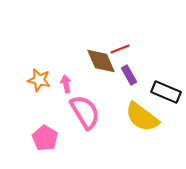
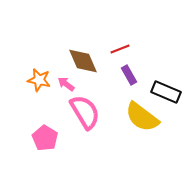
brown diamond: moved 18 px left
pink arrow: rotated 42 degrees counterclockwise
